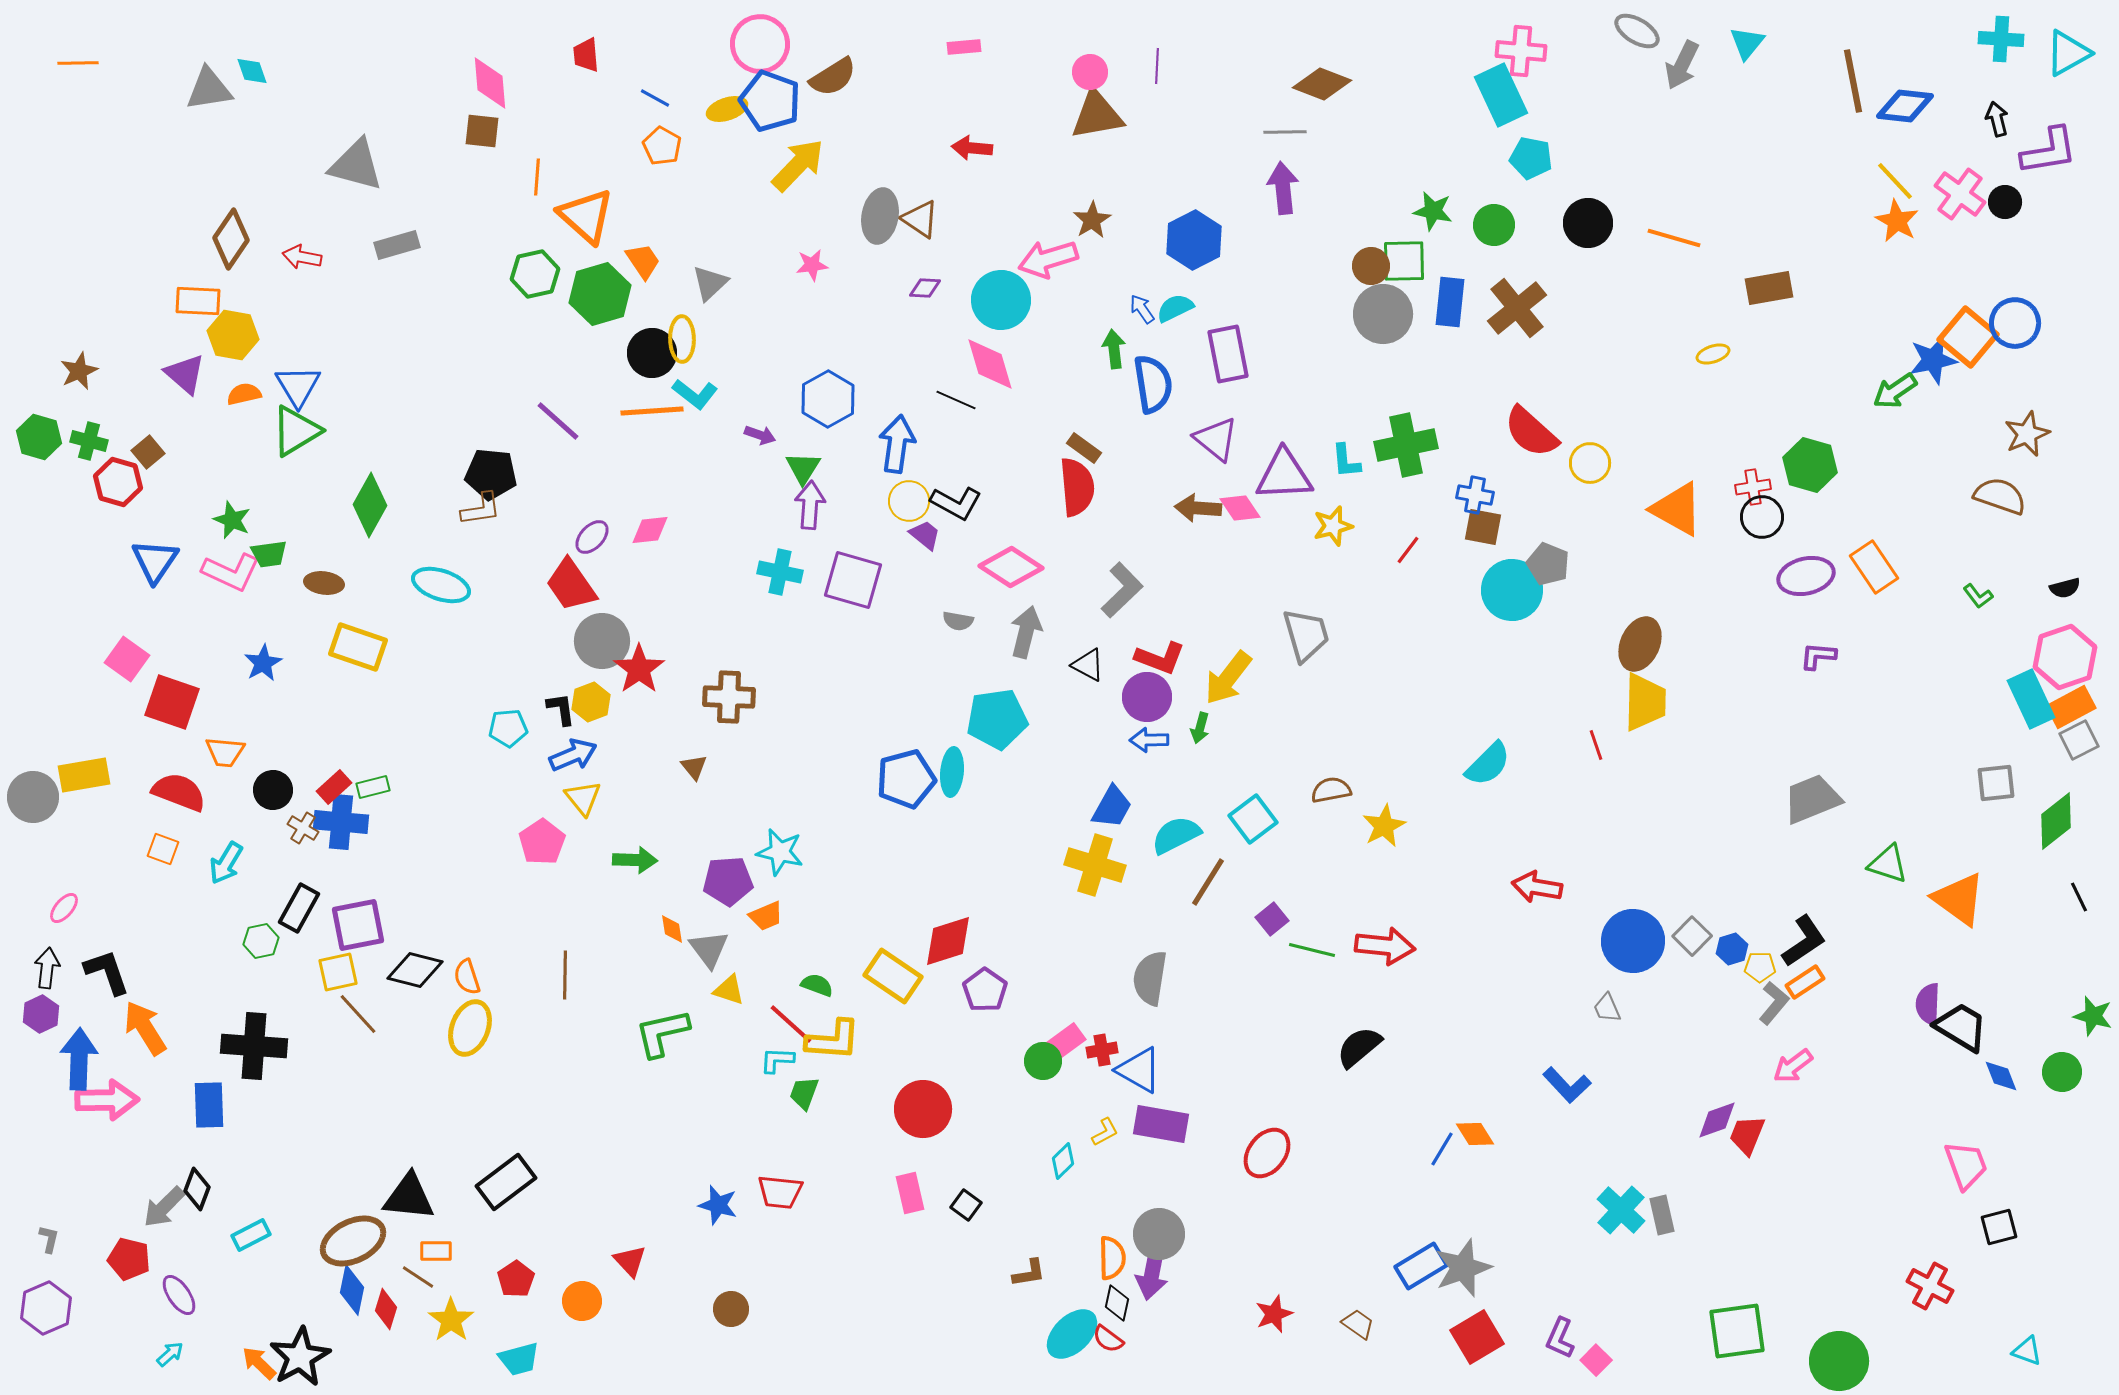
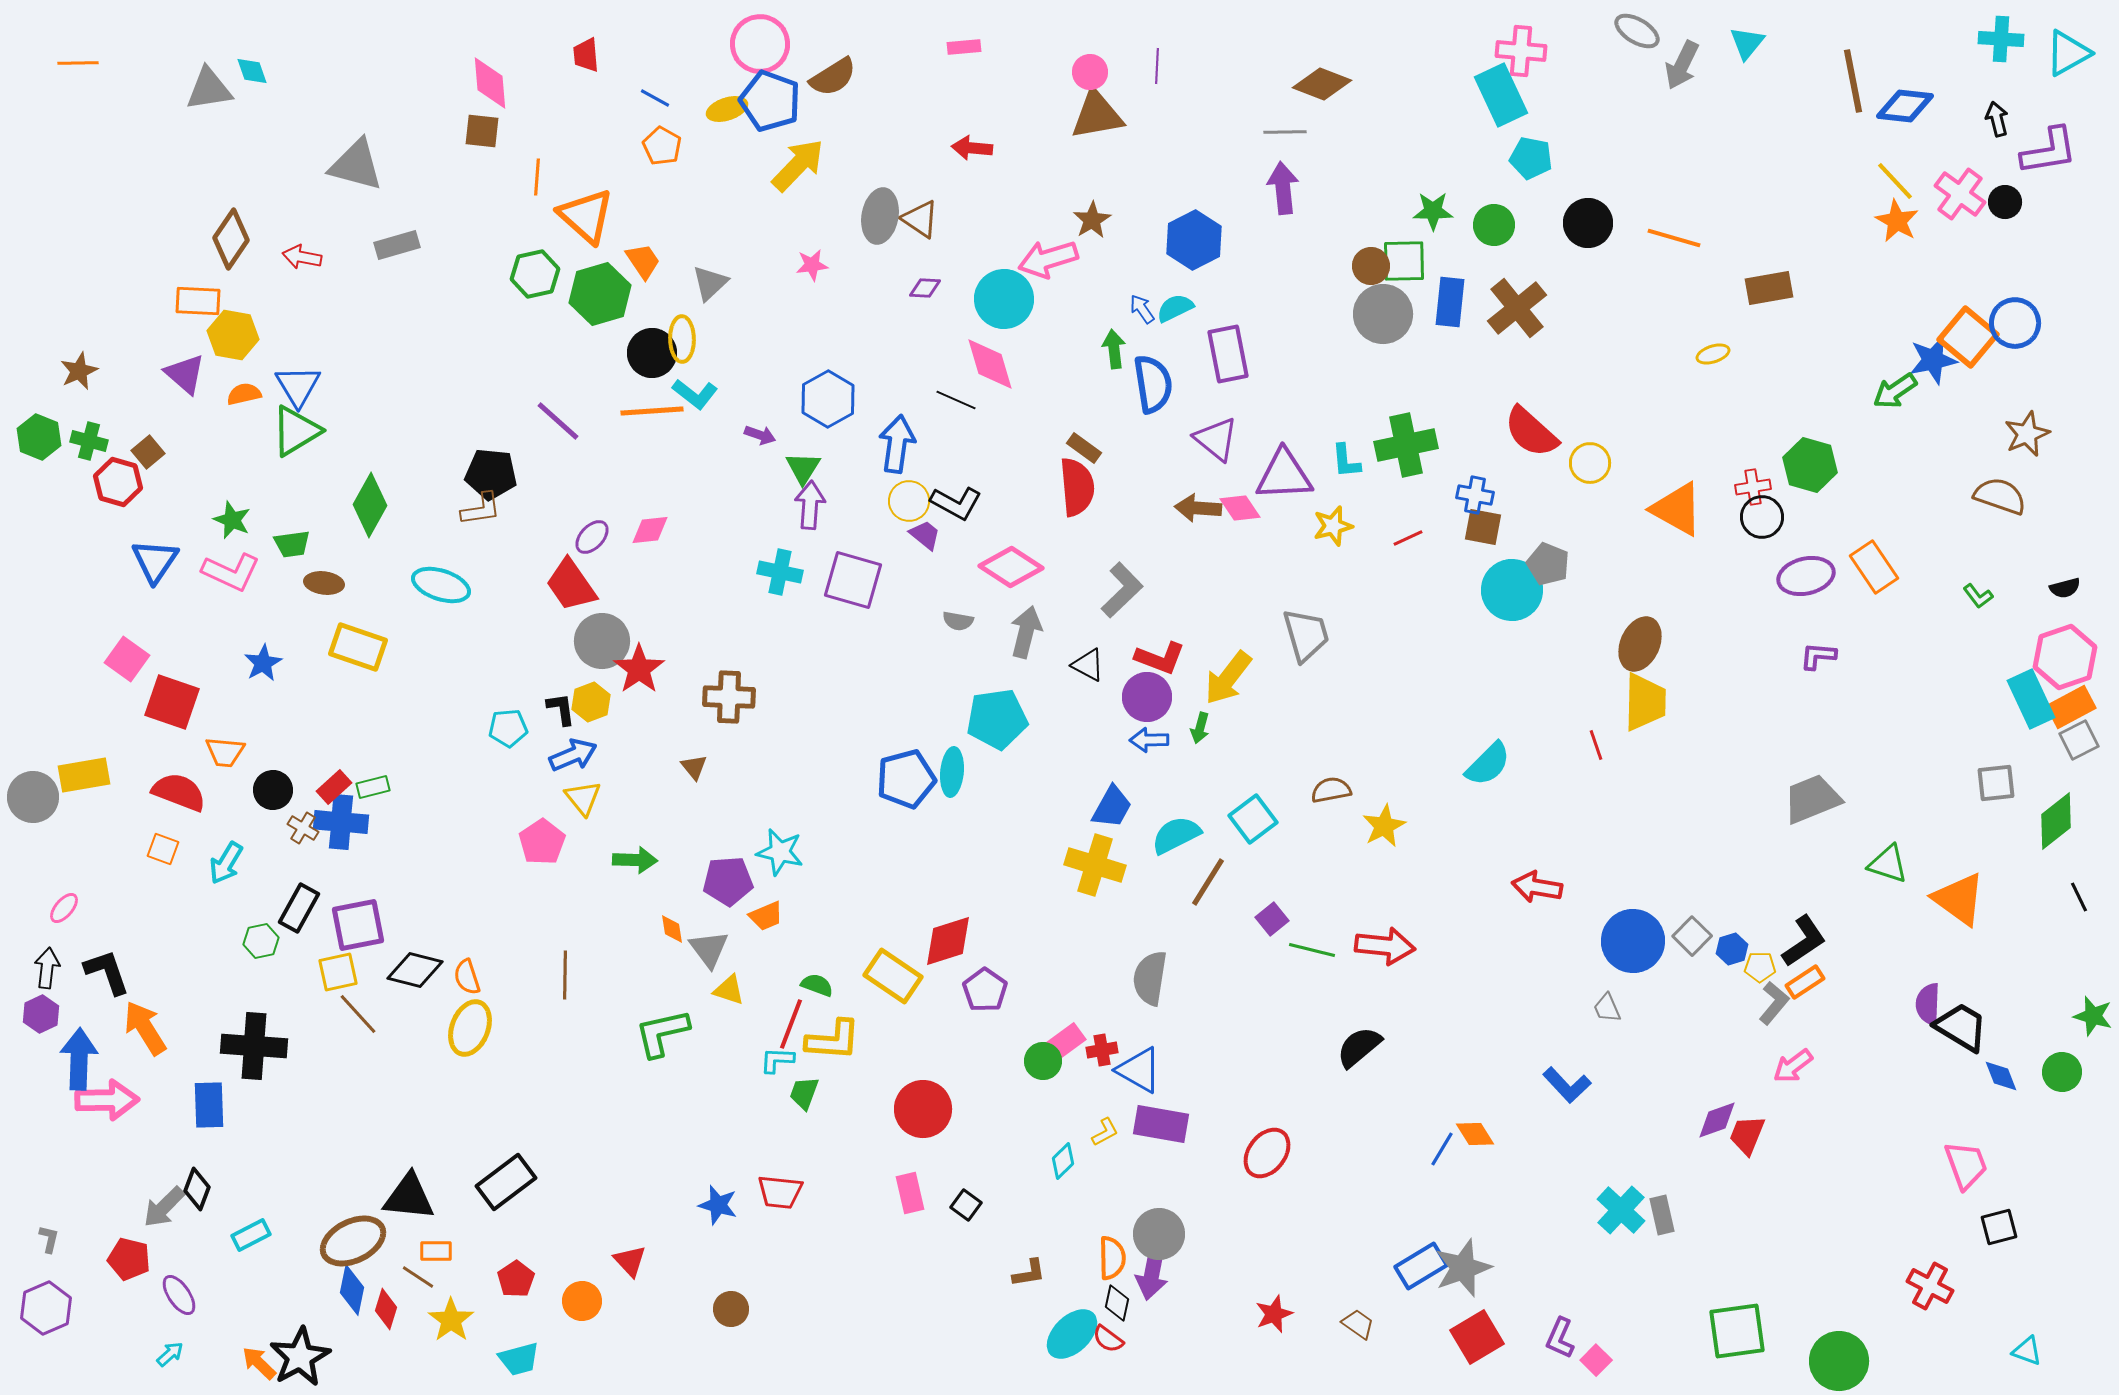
green star at (1433, 211): rotated 12 degrees counterclockwise
cyan circle at (1001, 300): moved 3 px right, 1 px up
green hexagon at (39, 437): rotated 6 degrees clockwise
red line at (1408, 550): moved 12 px up; rotated 28 degrees clockwise
green trapezoid at (269, 554): moved 23 px right, 10 px up
red line at (791, 1024): rotated 69 degrees clockwise
